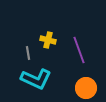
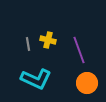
gray line: moved 9 px up
orange circle: moved 1 px right, 5 px up
